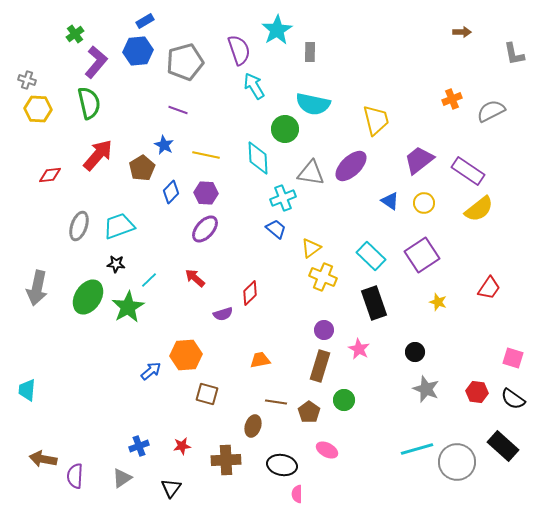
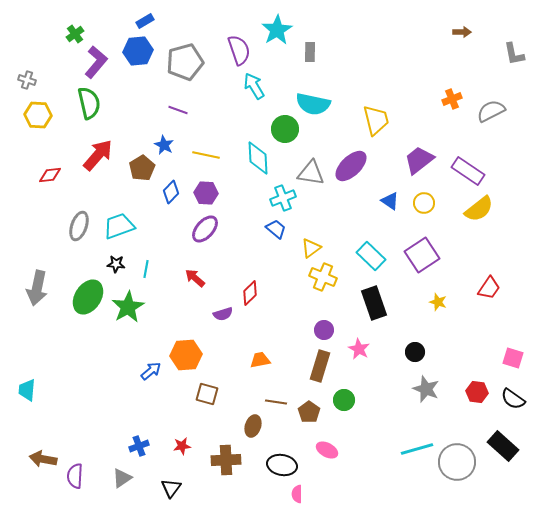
yellow hexagon at (38, 109): moved 6 px down
cyan line at (149, 280): moved 3 px left, 11 px up; rotated 36 degrees counterclockwise
